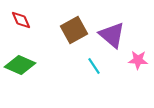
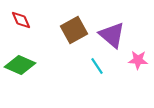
cyan line: moved 3 px right
